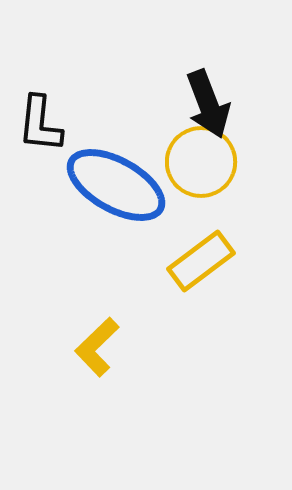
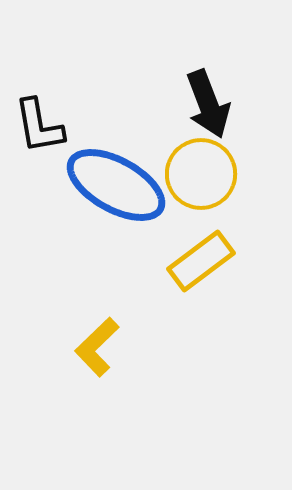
black L-shape: moved 1 px left, 2 px down; rotated 16 degrees counterclockwise
yellow circle: moved 12 px down
